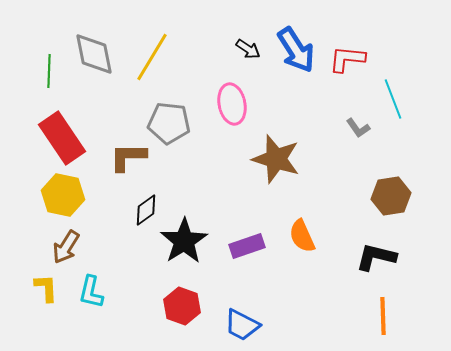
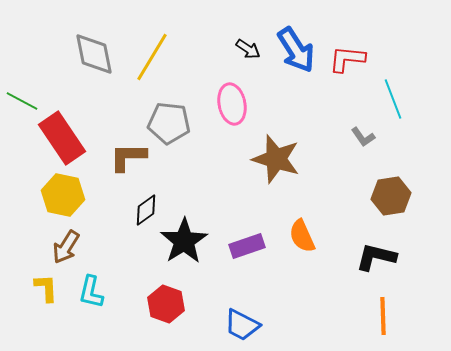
green line: moved 27 px left, 30 px down; rotated 64 degrees counterclockwise
gray L-shape: moved 5 px right, 9 px down
red hexagon: moved 16 px left, 2 px up
